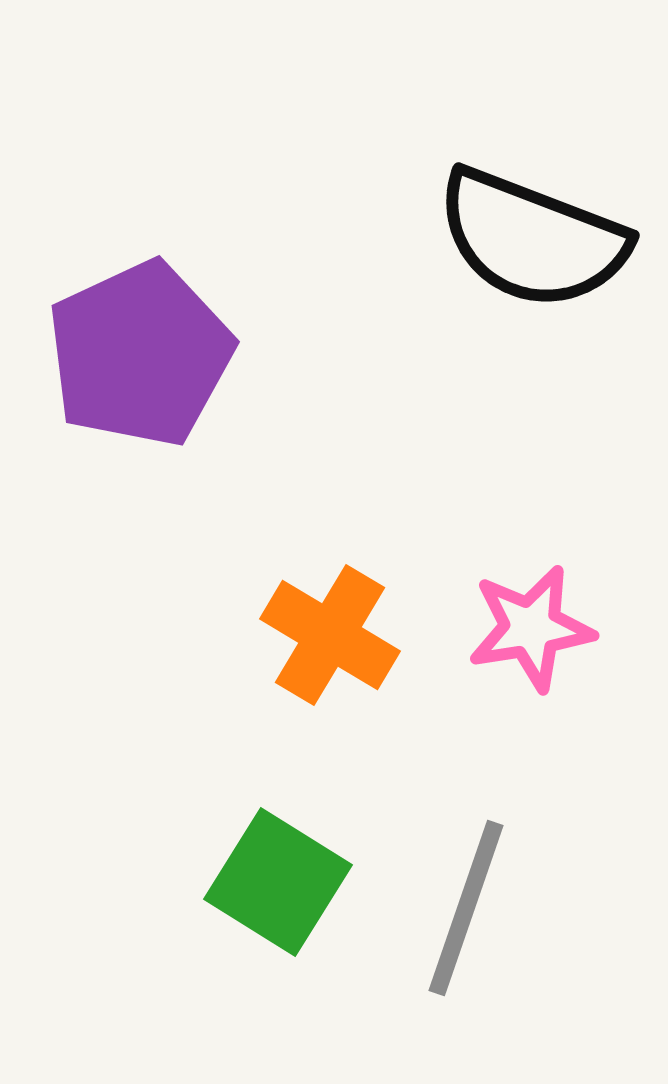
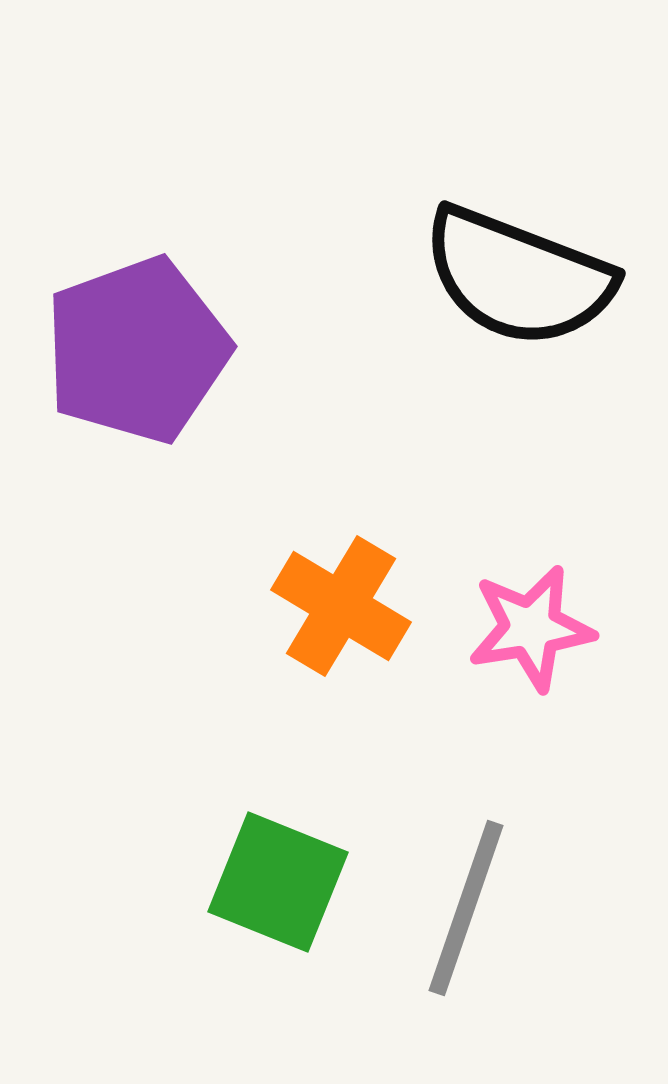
black semicircle: moved 14 px left, 38 px down
purple pentagon: moved 3 px left, 4 px up; rotated 5 degrees clockwise
orange cross: moved 11 px right, 29 px up
green square: rotated 10 degrees counterclockwise
